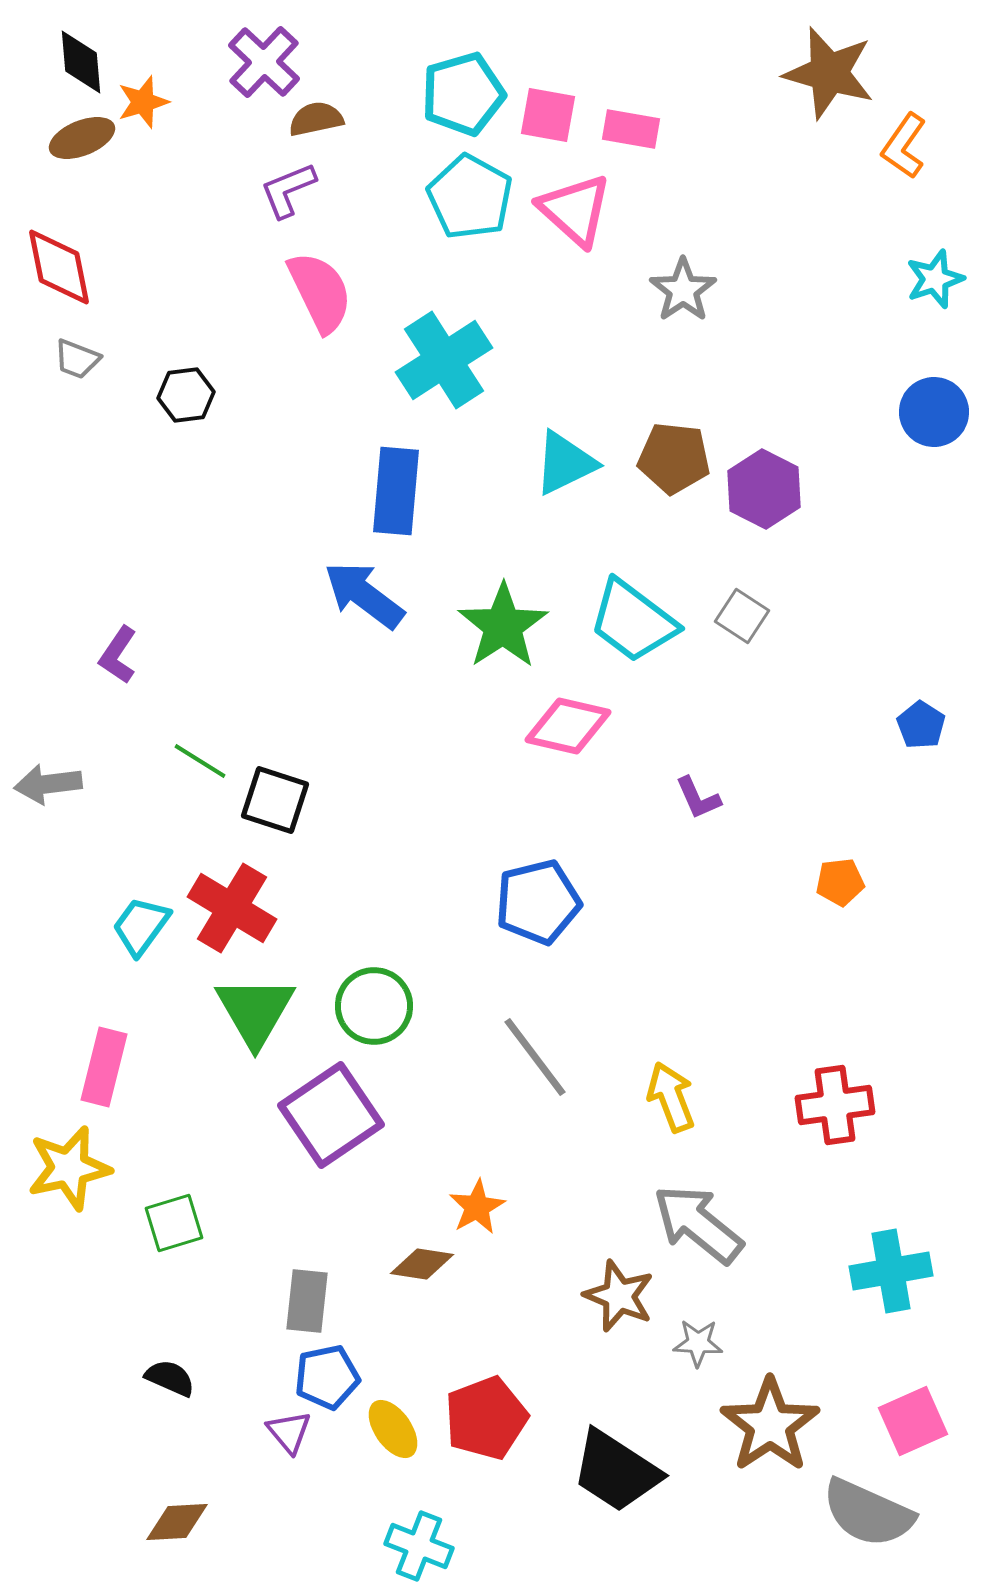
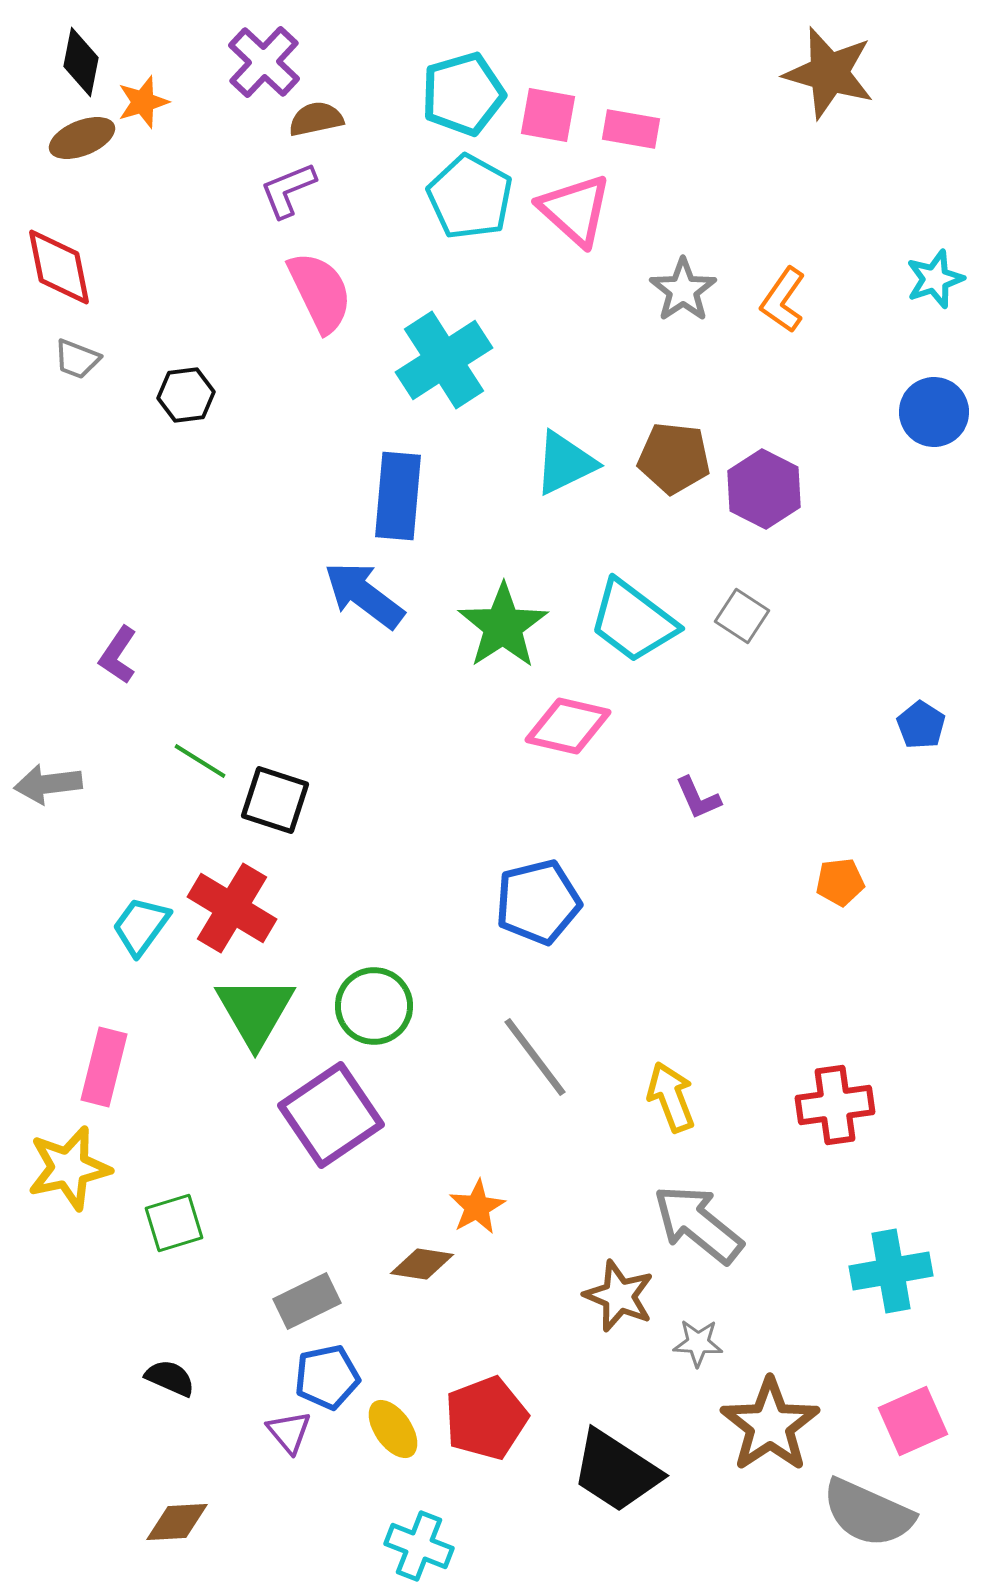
black diamond at (81, 62): rotated 16 degrees clockwise
orange L-shape at (904, 146): moved 121 px left, 154 px down
blue rectangle at (396, 491): moved 2 px right, 5 px down
gray rectangle at (307, 1301): rotated 58 degrees clockwise
